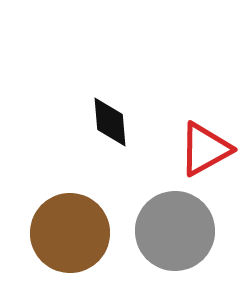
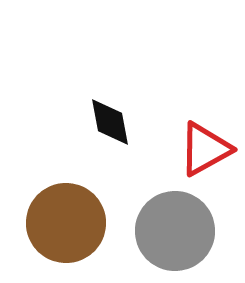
black diamond: rotated 6 degrees counterclockwise
brown circle: moved 4 px left, 10 px up
